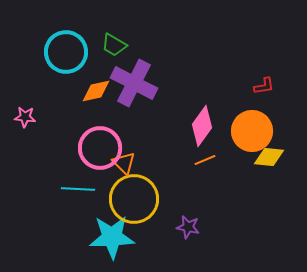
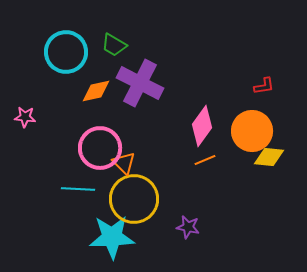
purple cross: moved 6 px right
